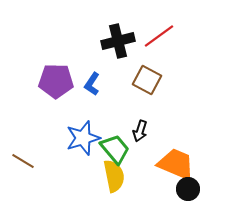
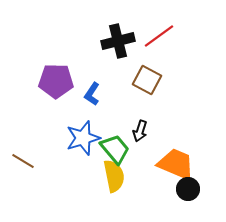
blue L-shape: moved 10 px down
